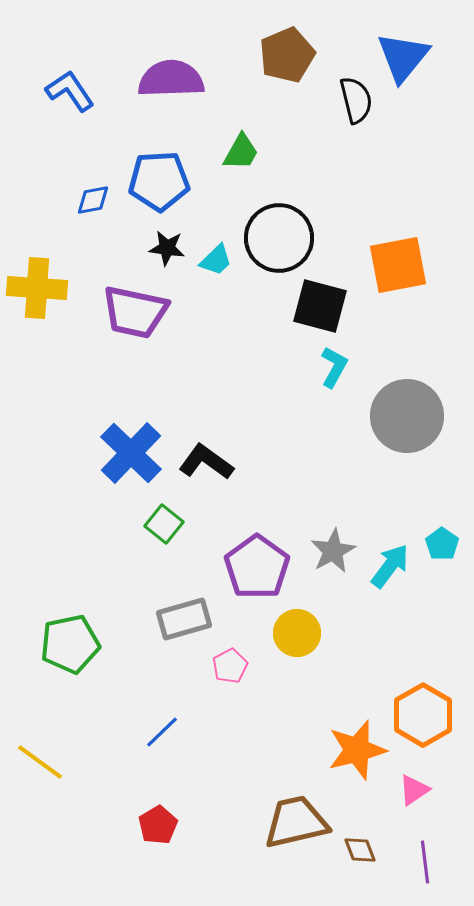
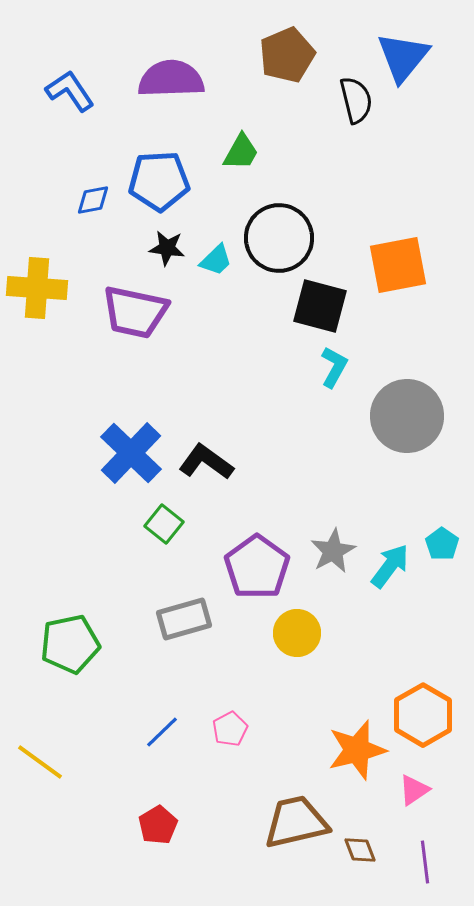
pink pentagon: moved 63 px down
